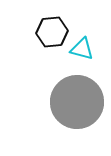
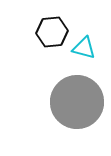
cyan triangle: moved 2 px right, 1 px up
